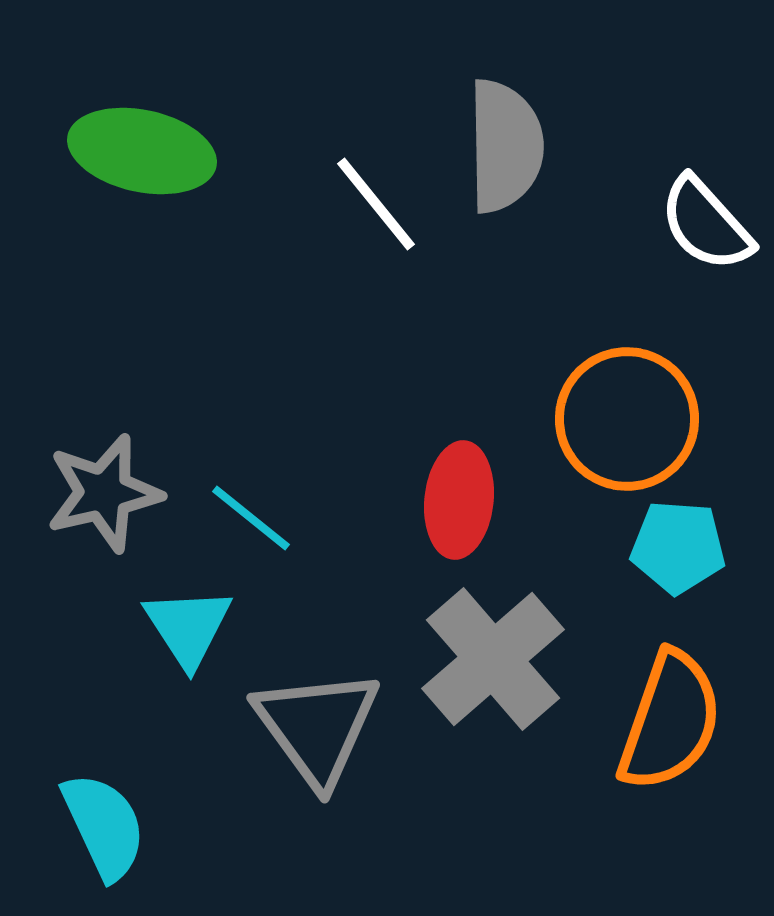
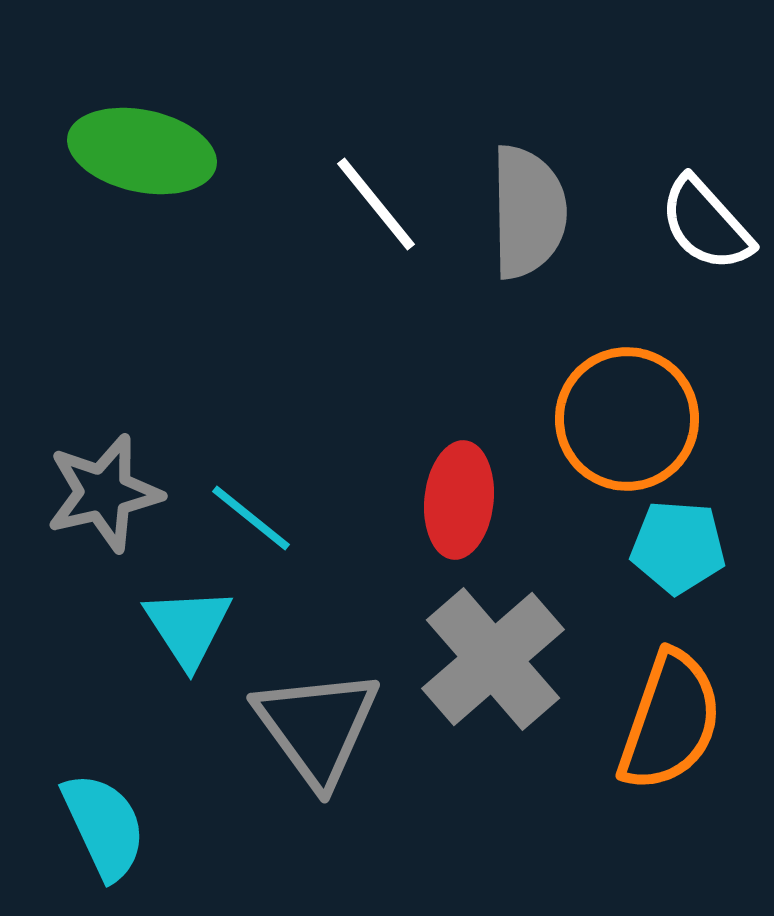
gray semicircle: moved 23 px right, 66 px down
